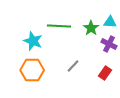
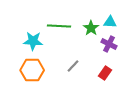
cyan star: rotated 18 degrees counterclockwise
